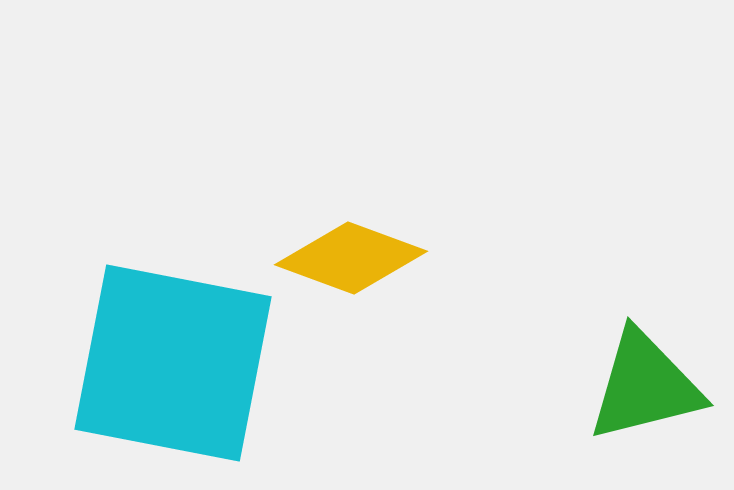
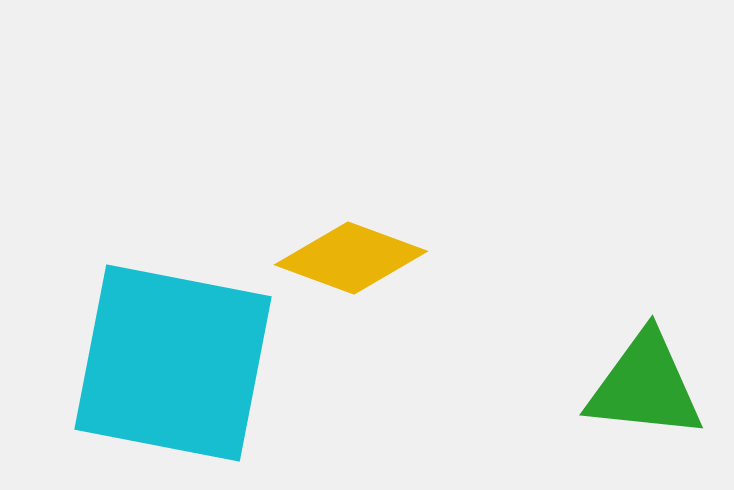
green triangle: rotated 20 degrees clockwise
